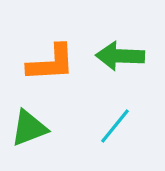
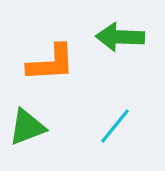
green arrow: moved 19 px up
green triangle: moved 2 px left, 1 px up
